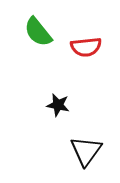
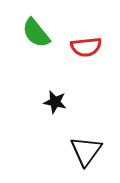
green semicircle: moved 2 px left, 1 px down
black star: moved 3 px left, 3 px up
